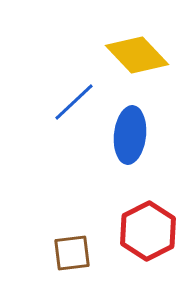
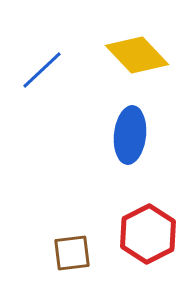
blue line: moved 32 px left, 32 px up
red hexagon: moved 3 px down
